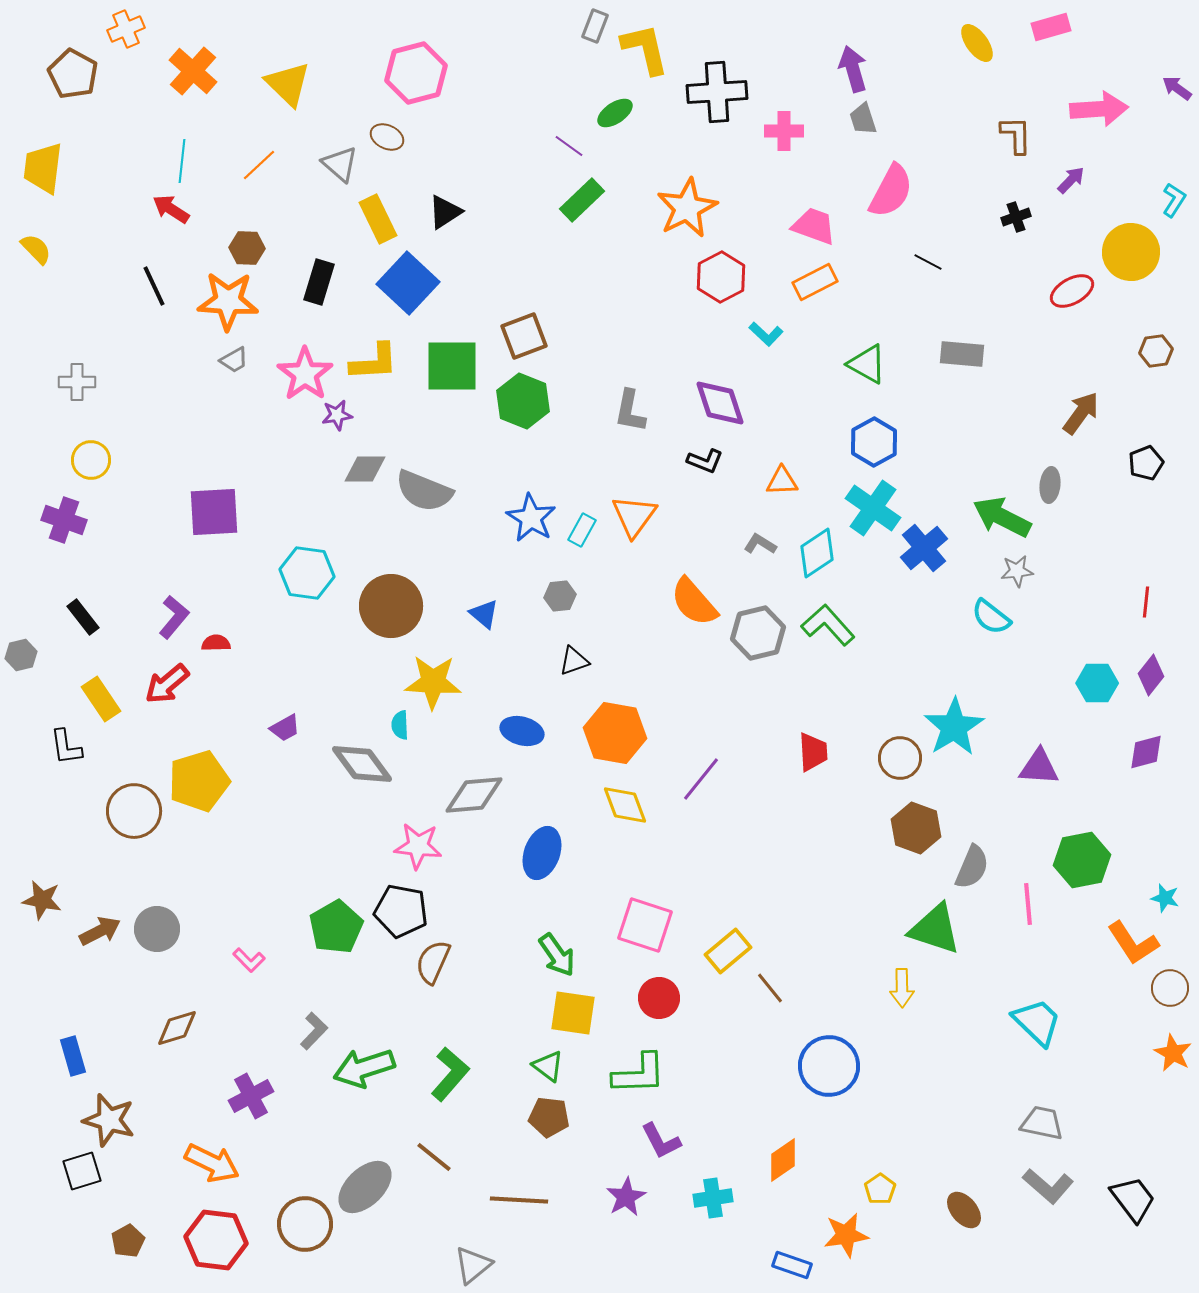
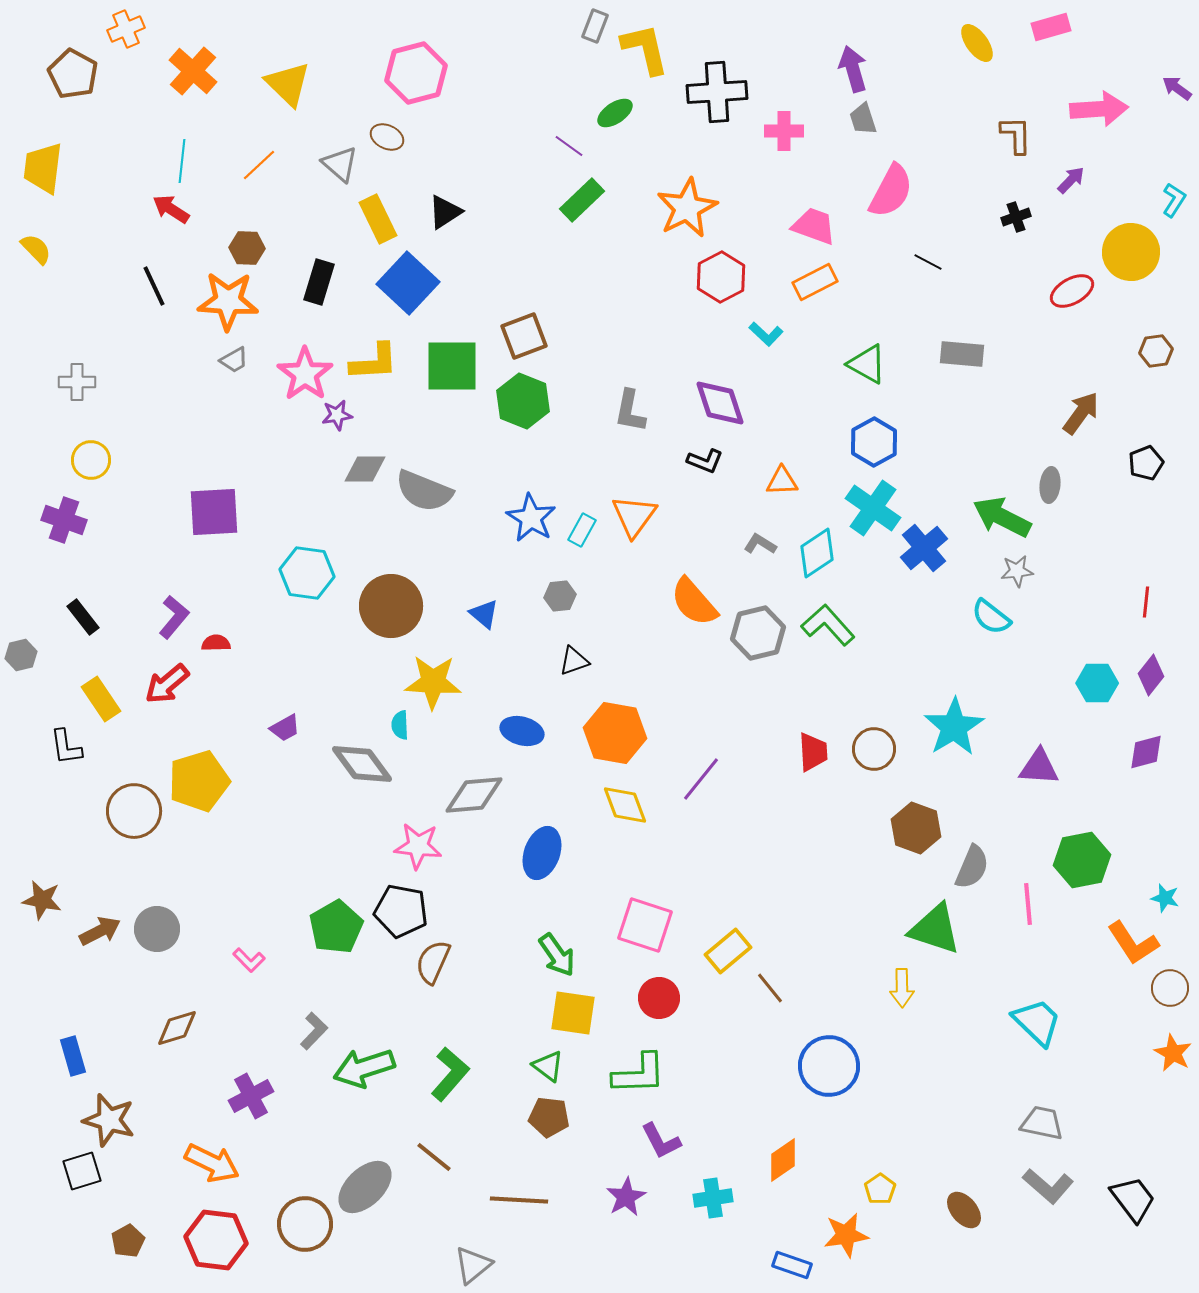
brown circle at (900, 758): moved 26 px left, 9 px up
